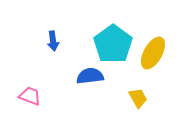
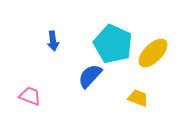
cyan pentagon: rotated 12 degrees counterclockwise
yellow ellipse: rotated 16 degrees clockwise
blue semicircle: rotated 40 degrees counterclockwise
yellow trapezoid: rotated 40 degrees counterclockwise
